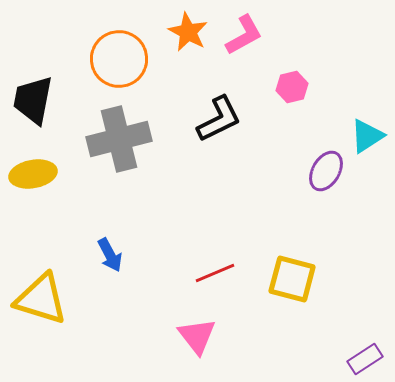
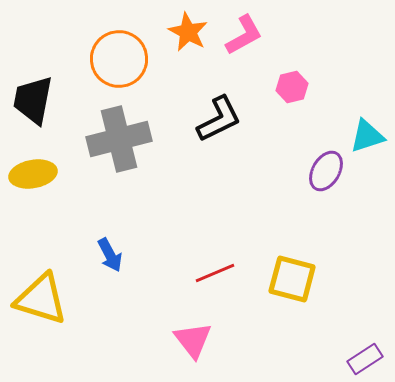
cyan triangle: rotated 15 degrees clockwise
pink triangle: moved 4 px left, 4 px down
